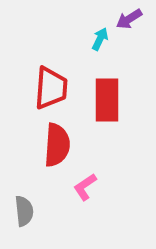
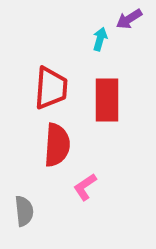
cyan arrow: rotated 10 degrees counterclockwise
